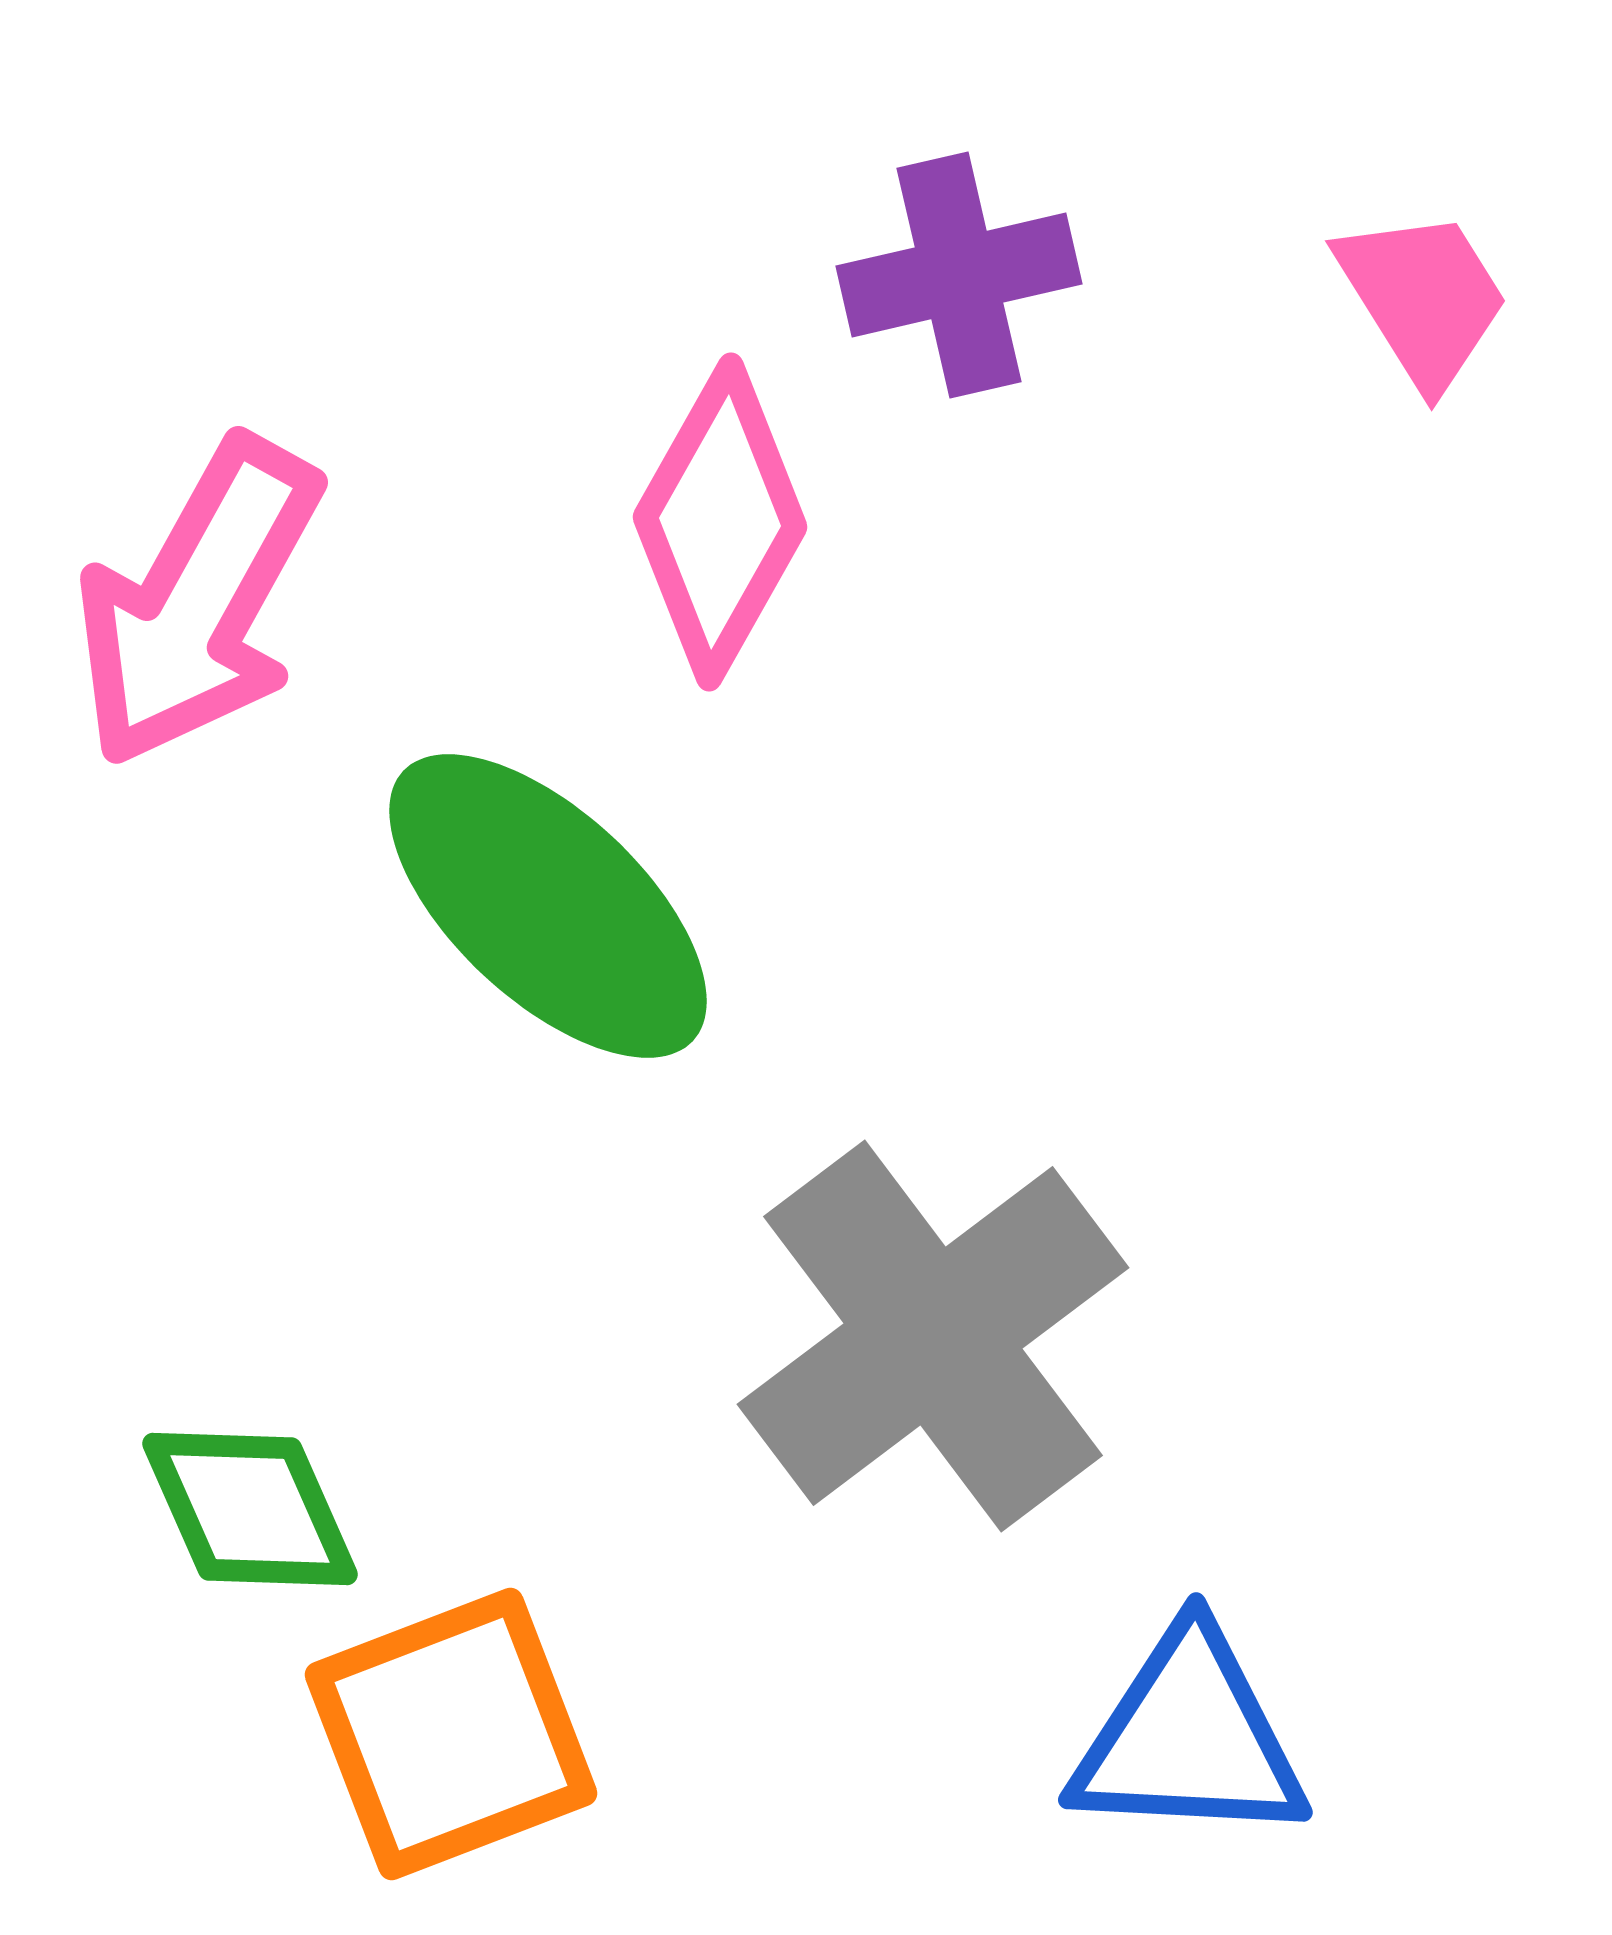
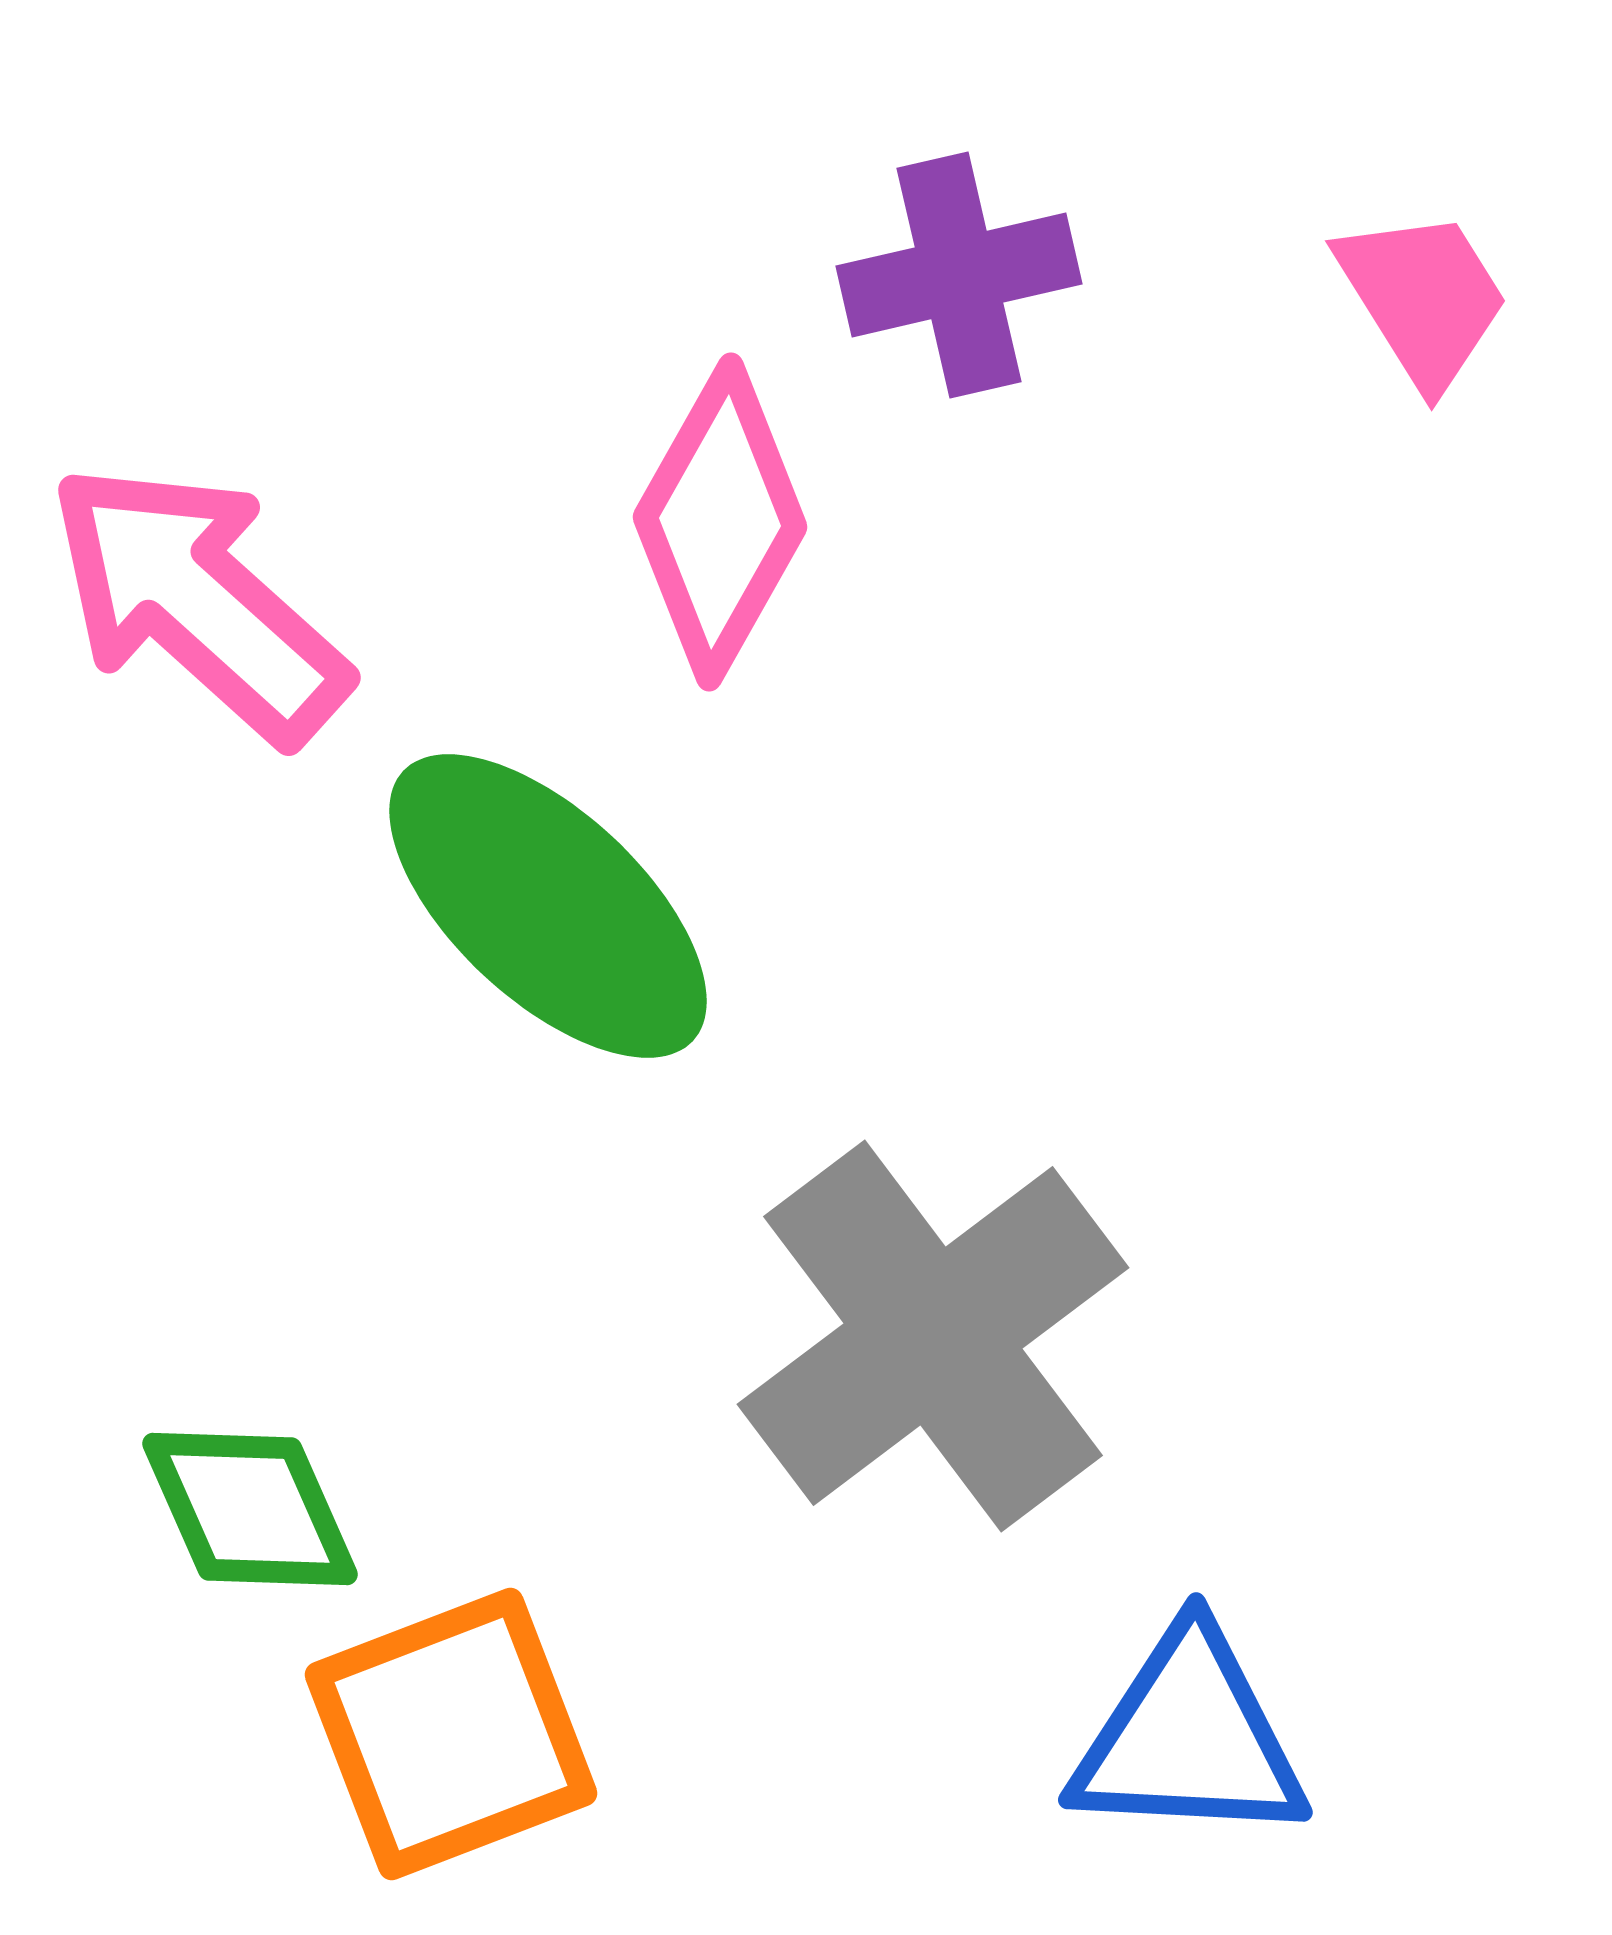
pink arrow: rotated 103 degrees clockwise
